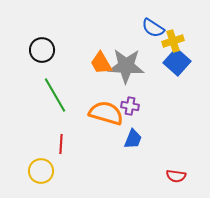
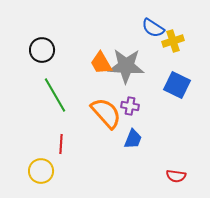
blue square: moved 23 px down; rotated 16 degrees counterclockwise
orange semicircle: rotated 32 degrees clockwise
